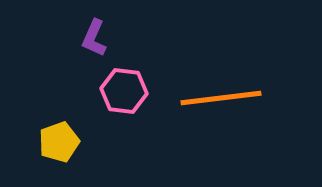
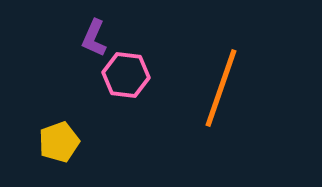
pink hexagon: moved 2 px right, 16 px up
orange line: moved 10 px up; rotated 64 degrees counterclockwise
